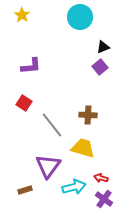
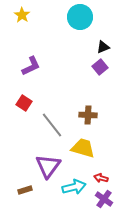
purple L-shape: rotated 20 degrees counterclockwise
